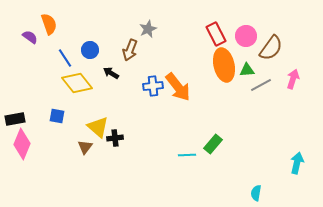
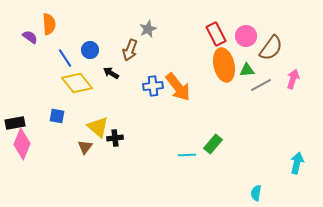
orange semicircle: rotated 15 degrees clockwise
black rectangle: moved 4 px down
